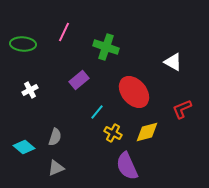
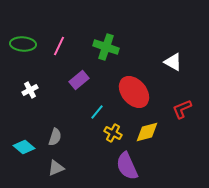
pink line: moved 5 px left, 14 px down
